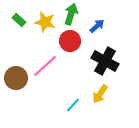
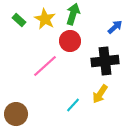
green arrow: moved 2 px right
yellow star: moved 3 px up; rotated 15 degrees clockwise
blue arrow: moved 18 px right, 1 px down
black cross: rotated 36 degrees counterclockwise
brown circle: moved 36 px down
